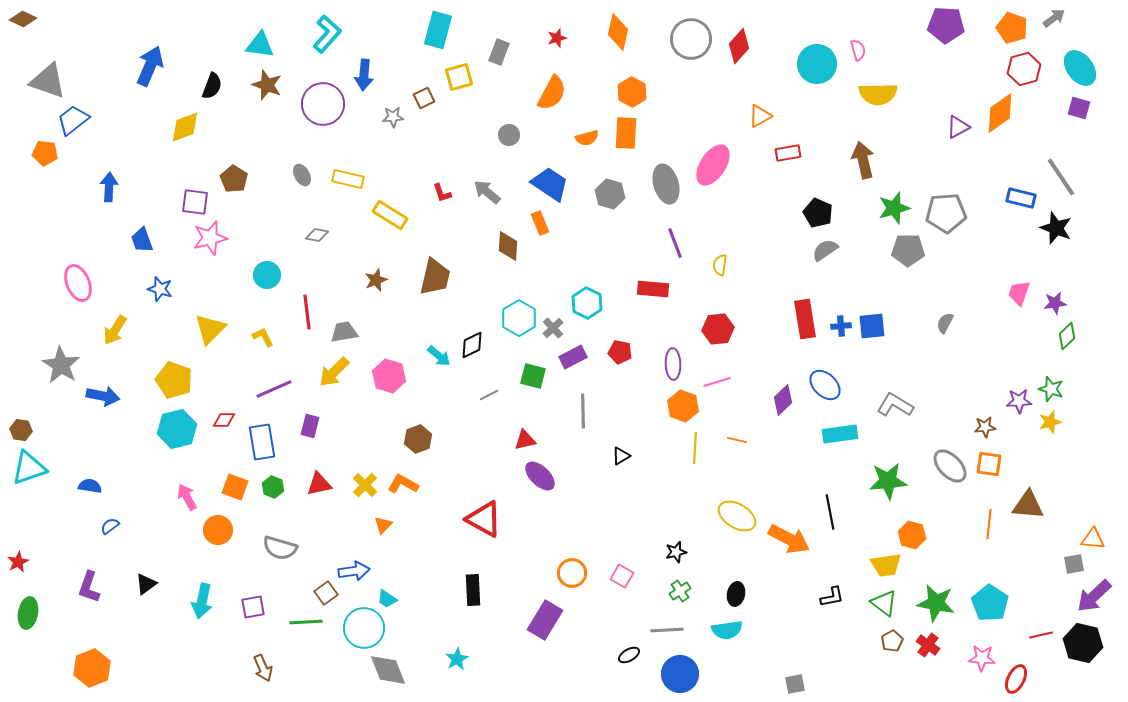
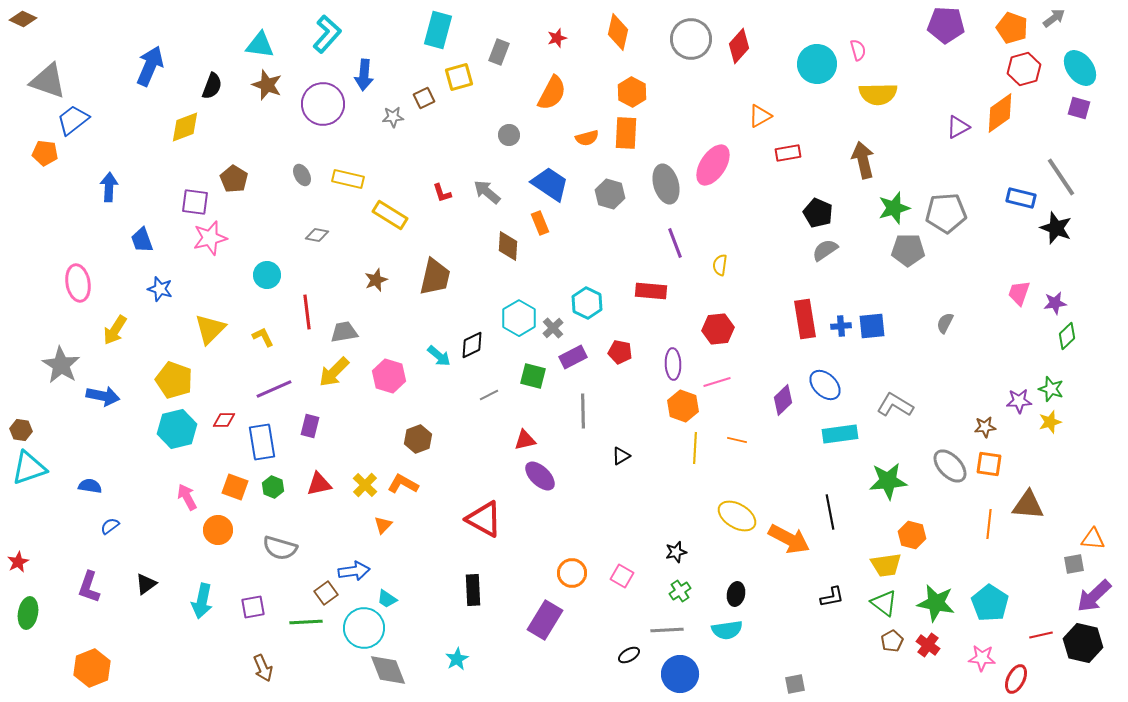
pink ellipse at (78, 283): rotated 12 degrees clockwise
red rectangle at (653, 289): moved 2 px left, 2 px down
